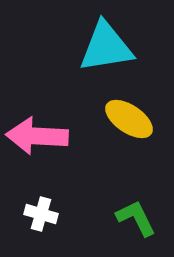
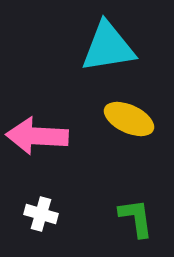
cyan triangle: moved 2 px right
yellow ellipse: rotated 9 degrees counterclockwise
green L-shape: rotated 18 degrees clockwise
